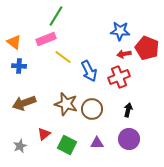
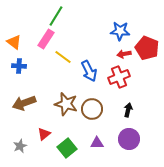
pink rectangle: rotated 36 degrees counterclockwise
green square: moved 3 px down; rotated 24 degrees clockwise
